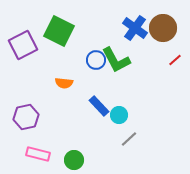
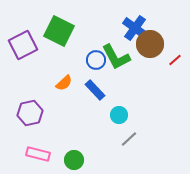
brown circle: moved 13 px left, 16 px down
green L-shape: moved 3 px up
orange semicircle: rotated 48 degrees counterclockwise
blue rectangle: moved 4 px left, 16 px up
purple hexagon: moved 4 px right, 4 px up
